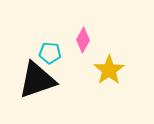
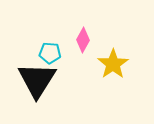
yellow star: moved 4 px right, 6 px up
black triangle: rotated 39 degrees counterclockwise
